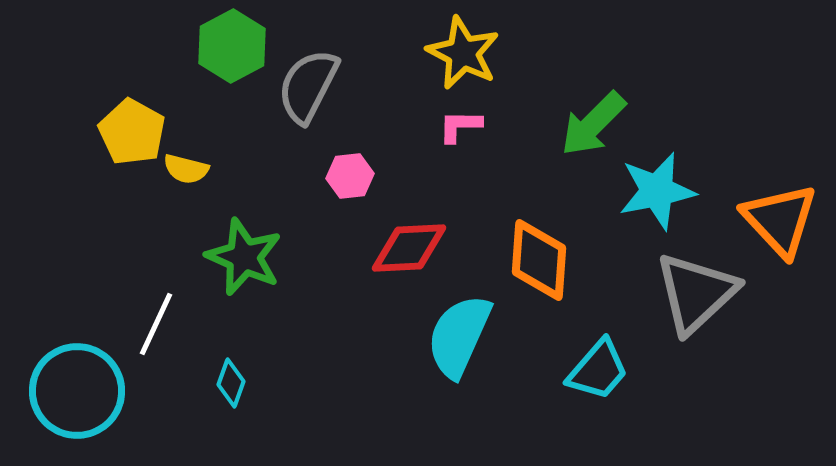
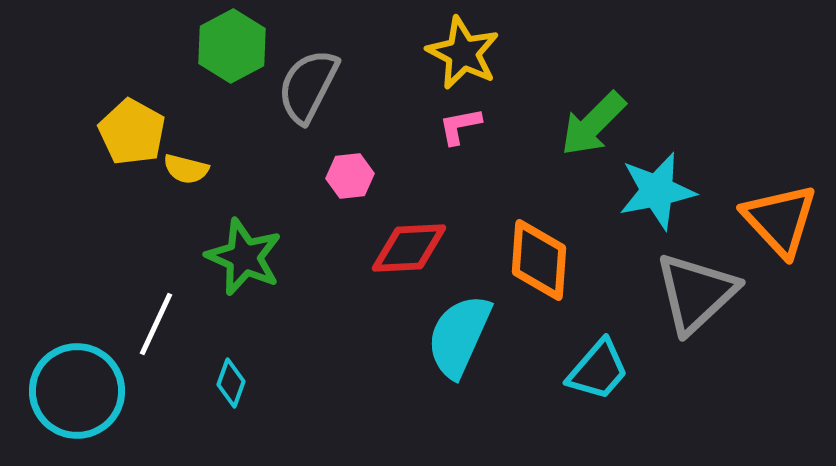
pink L-shape: rotated 12 degrees counterclockwise
